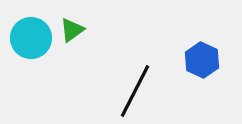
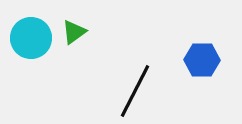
green triangle: moved 2 px right, 2 px down
blue hexagon: rotated 24 degrees counterclockwise
